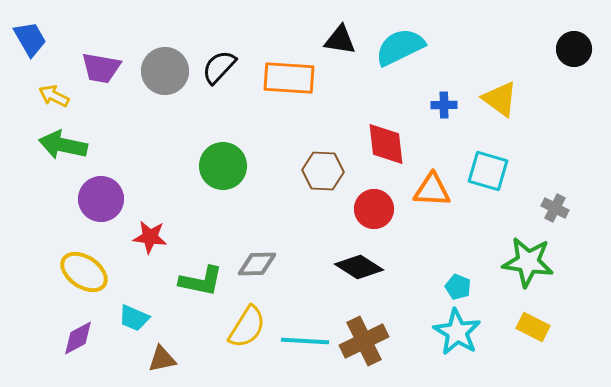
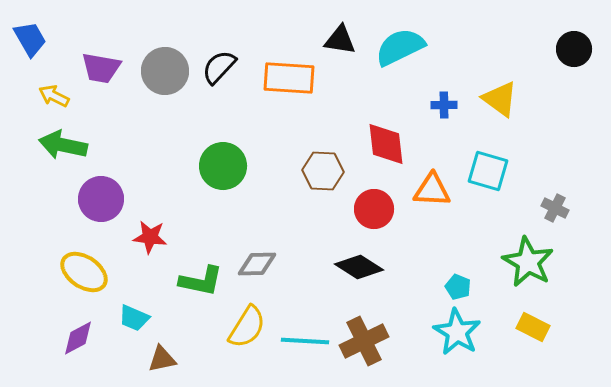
green star: rotated 21 degrees clockwise
